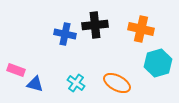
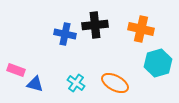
orange ellipse: moved 2 px left
